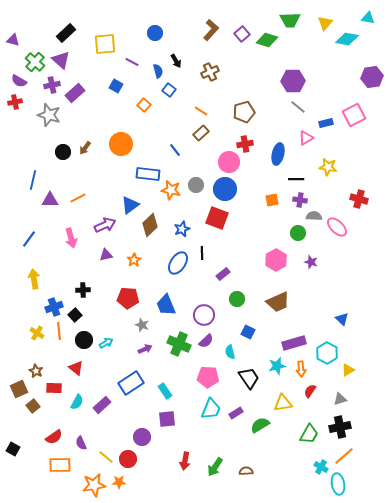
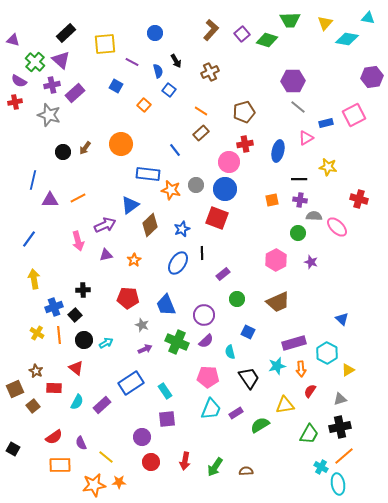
blue ellipse at (278, 154): moved 3 px up
black line at (296, 179): moved 3 px right
pink arrow at (71, 238): moved 7 px right, 3 px down
orange line at (59, 331): moved 4 px down
green cross at (179, 344): moved 2 px left, 2 px up
brown square at (19, 389): moved 4 px left
yellow triangle at (283, 403): moved 2 px right, 2 px down
red circle at (128, 459): moved 23 px right, 3 px down
